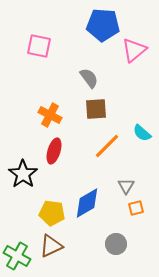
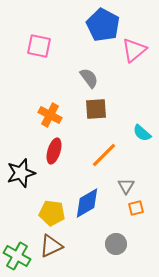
blue pentagon: rotated 24 degrees clockwise
orange line: moved 3 px left, 9 px down
black star: moved 2 px left, 1 px up; rotated 20 degrees clockwise
